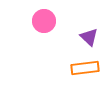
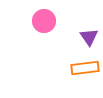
purple triangle: rotated 12 degrees clockwise
